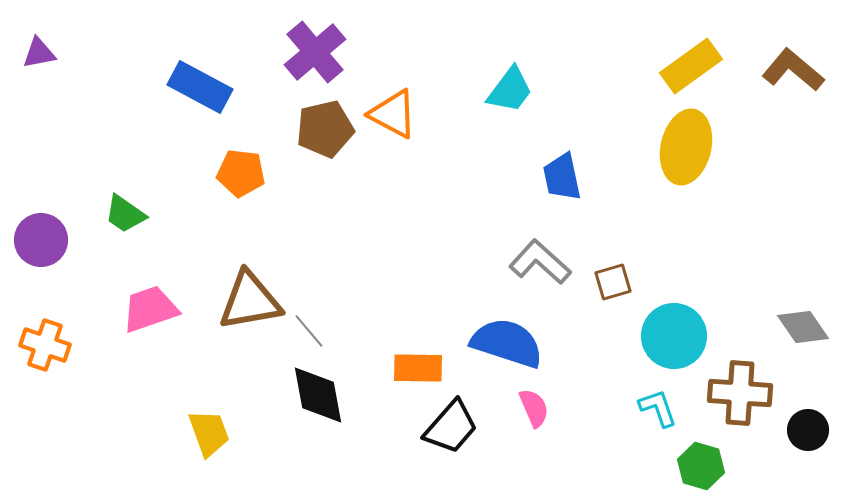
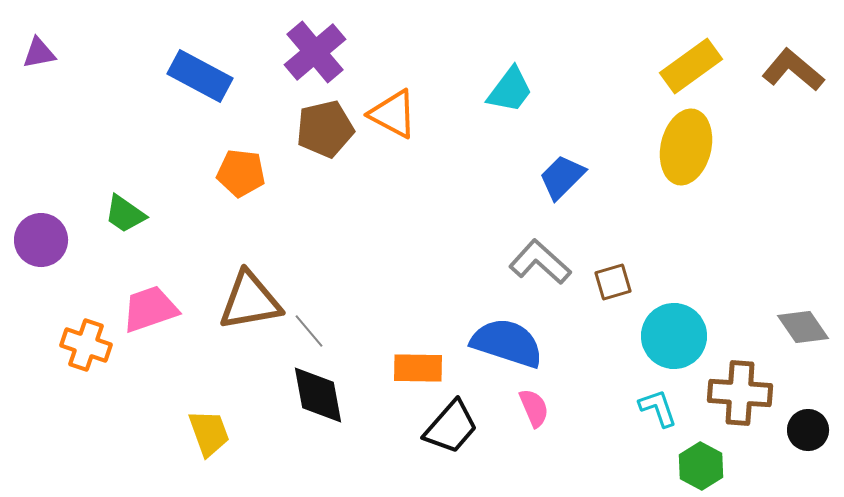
blue rectangle: moved 11 px up
blue trapezoid: rotated 57 degrees clockwise
orange cross: moved 41 px right
green hexagon: rotated 12 degrees clockwise
